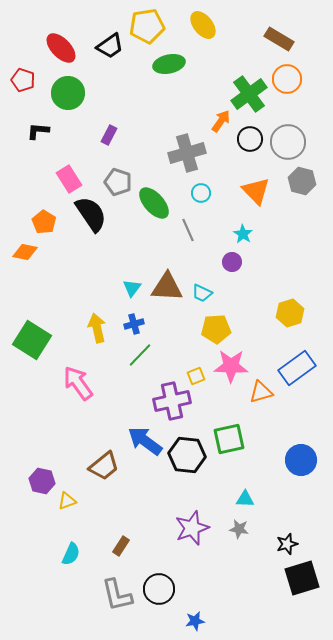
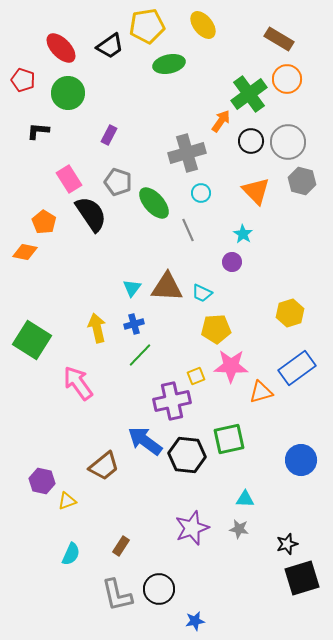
black circle at (250, 139): moved 1 px right, 2 px down
